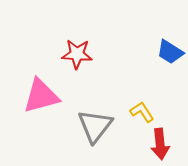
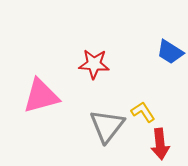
red star: moved 17 px right, 10 px down
yellow L-shape: moved 1 px right
gray triangle: moved 12 px right
